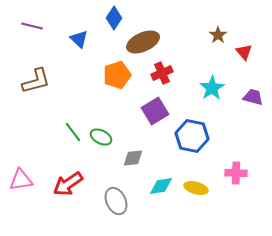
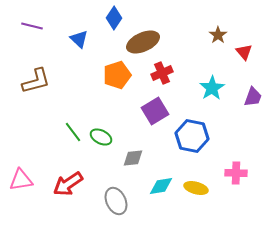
purple trapezoid: rotated 95 degrees clockwise
